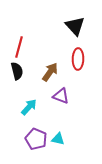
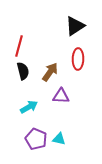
black triangle: rotated 40 degrees clockwise
red line: moved 1 px up
black semicircle: moved 6 px right
purple triangle: rotated 18 degrees counterclockwise
cyan arrow: rotated 18 degrees clockwise
cyan triangle: moved 1 px right
